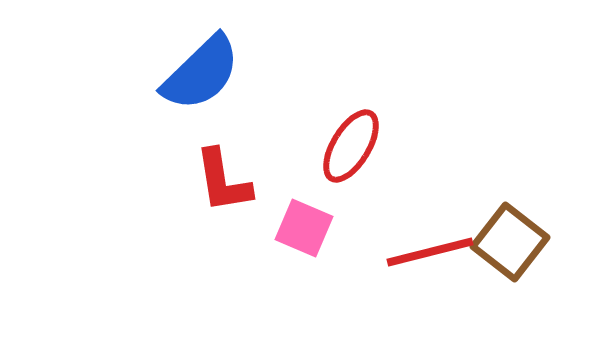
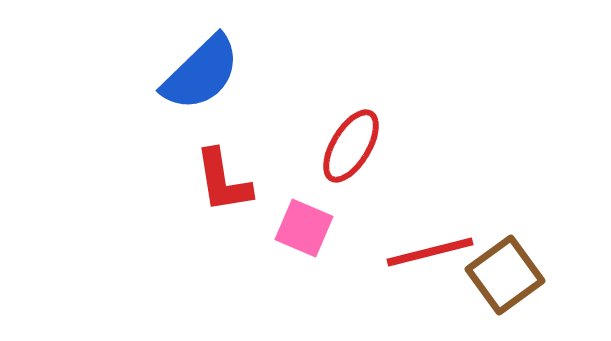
brown square: moved 5 px left, 33 px down; rotated 16 degrees clockwise
